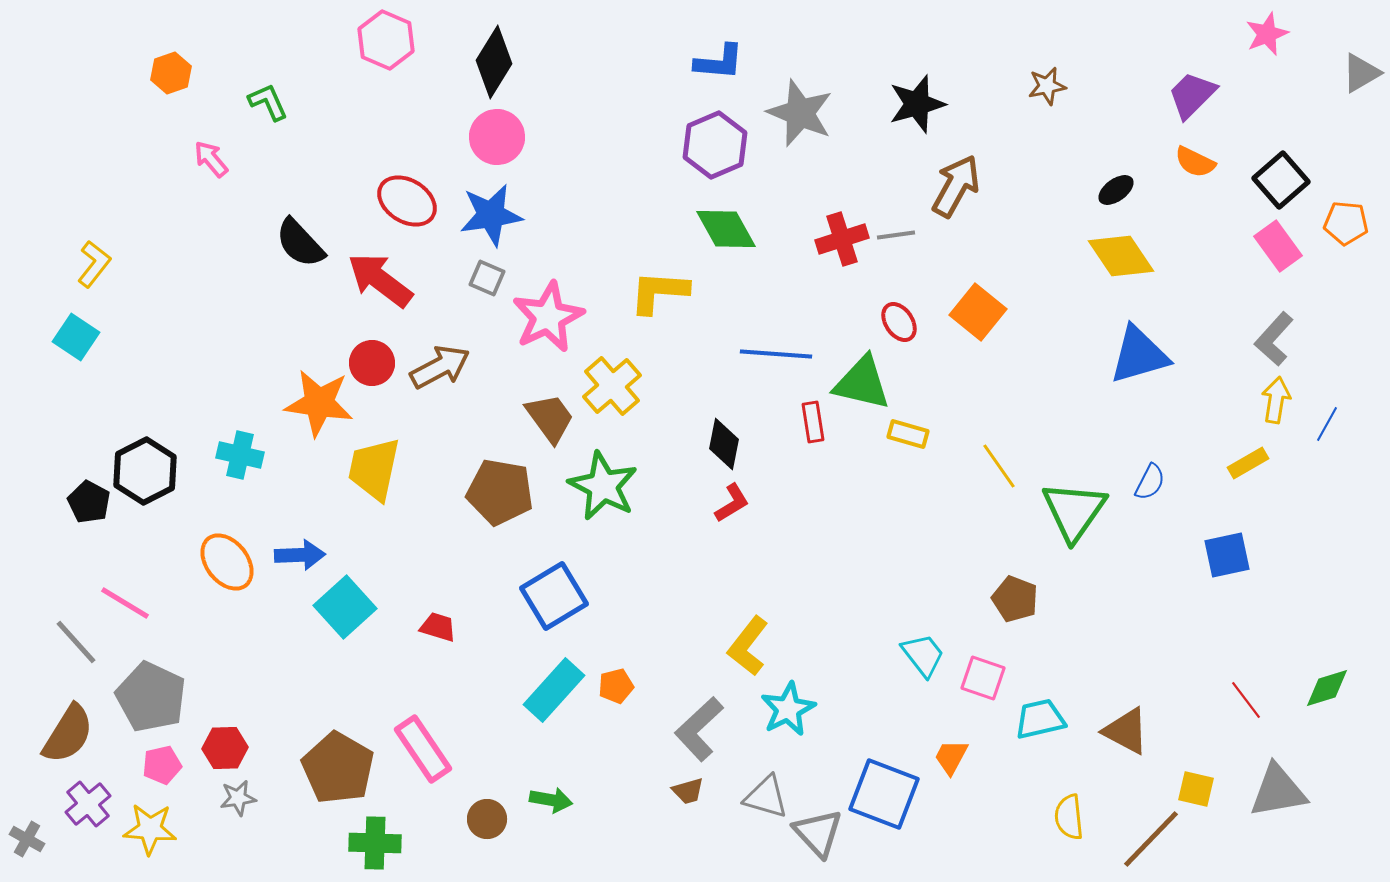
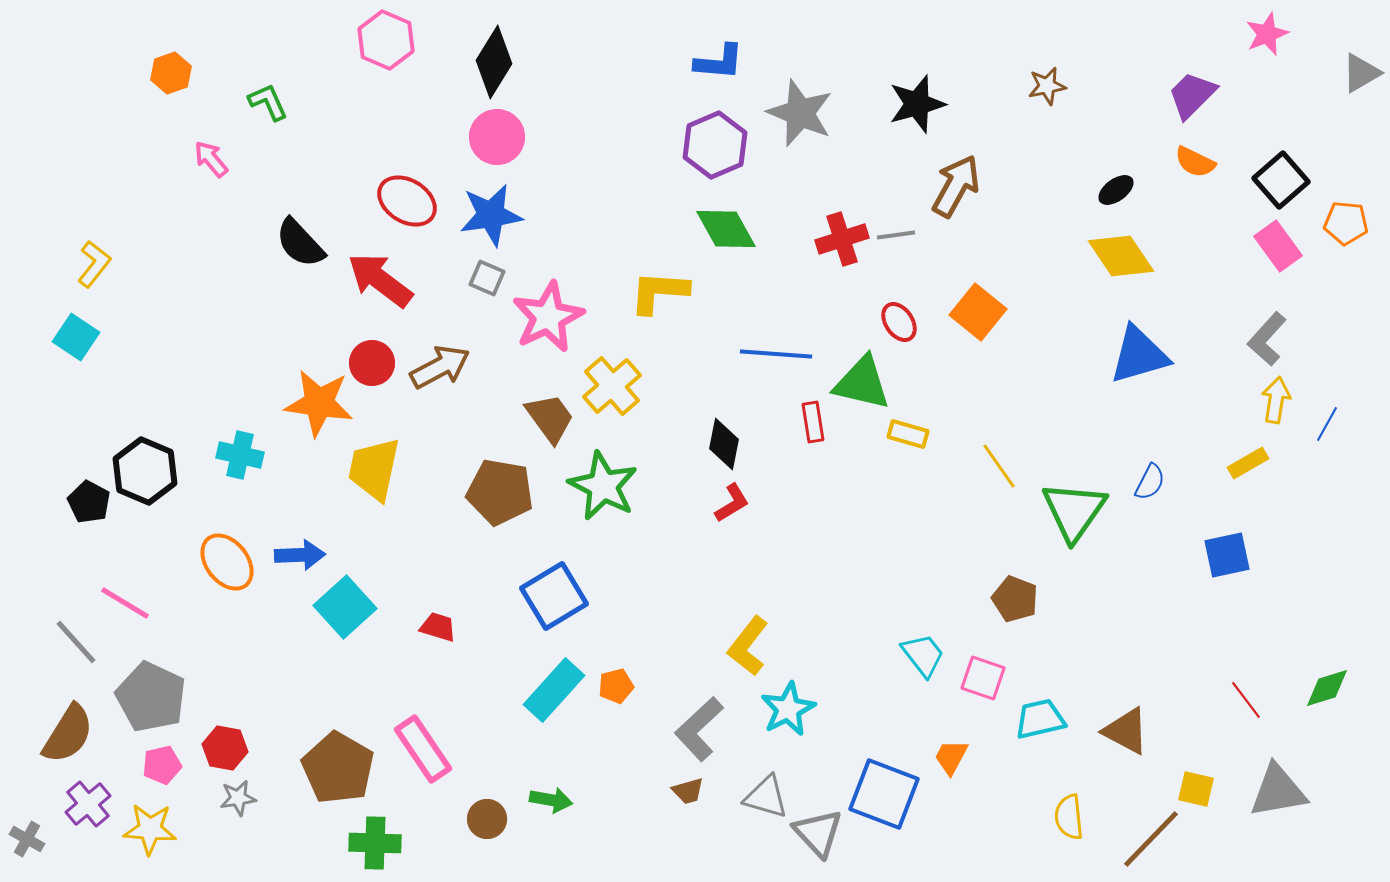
gray L-shape at (1274, 339): moved 7 px left
black hexagon at (145, 471): rotated 10 degrees counterclockwise
red hexagon at (225, 748): rotated 12 degrees clockwise
